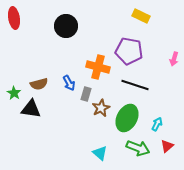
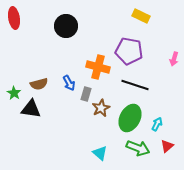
green ellipse: moved 3 px right
